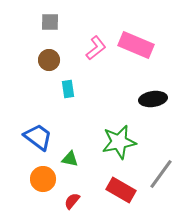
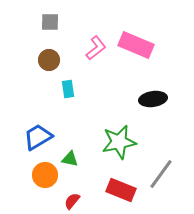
blue trapezoid: rotated 68 degrees counterclockwise
orange circle: moved 2 px right, 4 px up
red rectangle: rotated 8 degrees counterclockwise
